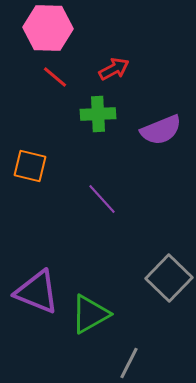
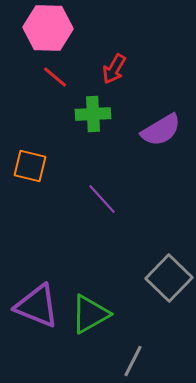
red arrow: rotated 148 degrees clockwise
green cross: moved 5 px left
purple semicircle: rotated 9 degrees counterclockwise
purple triangle: moved 14 px down
gray line: moved 4 px right, 2 px up
